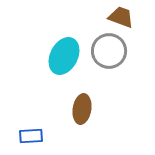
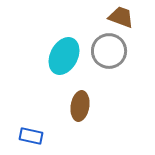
brown ellipse: moved 2 px left, 3 px up
blue rectangle: rotated 15 degrees clockwise
